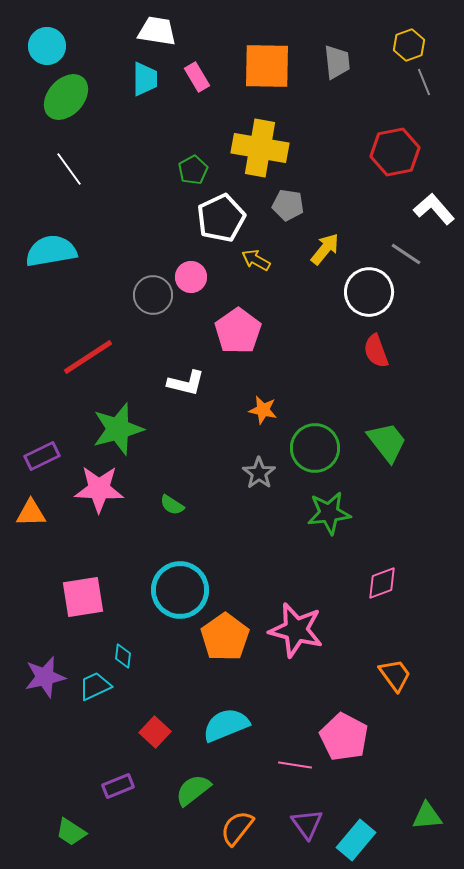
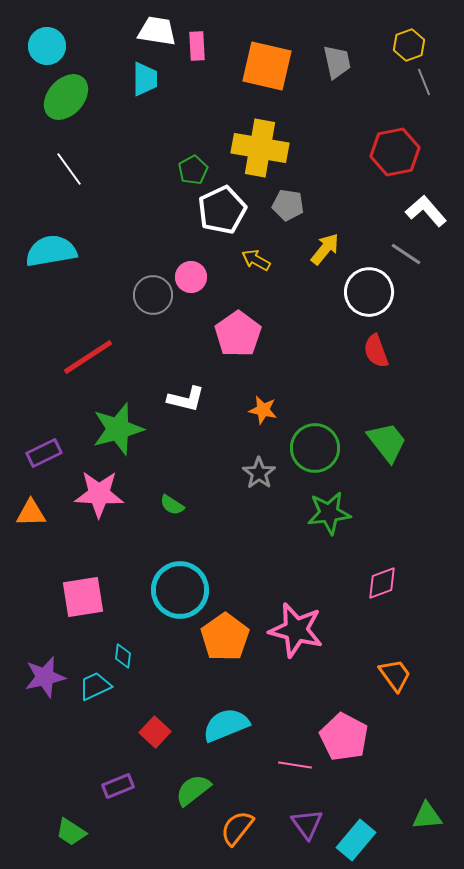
gray trapezoid at (337, 62): rotated 6 degrees counterclockwise
orange square at (267, 66): rotated 12 degrees clockwise
pink rectangle at (197, 77): moved 31 px up; rotated 28 degrees clockwise
white L-shape at (434, 209): moved 8 px left, 2 px down
white pentagon at (221, 218): moved 1 px right, 8 px up
pink pentagon at (238, 331): moved 3 px down
white L-shape at (186, 383): moved 16 px down
purple rectangle at (42, 456): moved 2 px right, 3 px up
pink star at (99, 489): moved 5 px down
